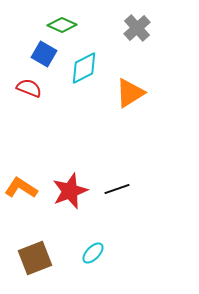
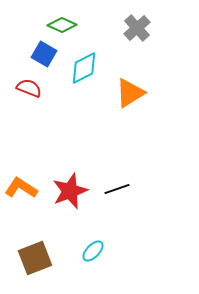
cyan ellipse: moved 2 px up
